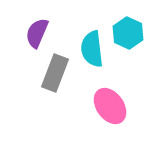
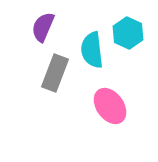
purple semicircle: moved 6 px right, 6 px up
cyan semicircle: moved 1 px down
